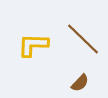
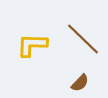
yellow L-shape: moved 1 px left
